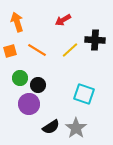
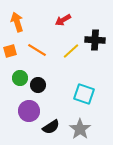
yellow line: moved 1 px right, 1 px down
purple circle: moved 7 px down
gray star: moved 4 px right, 1 px down
